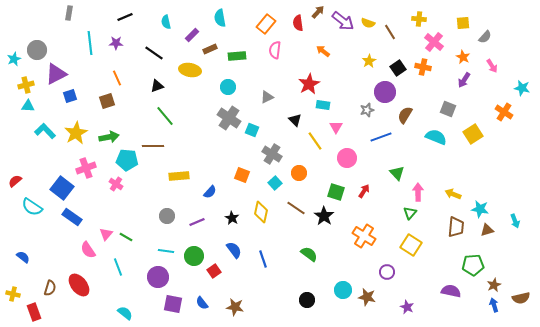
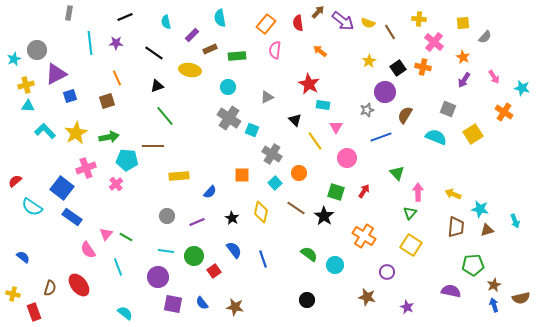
orange arrow at (323, 51): moved 3 px left
pink arrow at (492, 66): moved 2 px right, 11 px down
red star at (309, 84): rotated 15 degrees counterclockwise
orange square at (242, 175): rotated 21 degrees counterclockwise
pink cross at (116, 184): rotated 16 degrees clockwise
cyan circle at (343, 290): moved 8 px left, 25 px up
